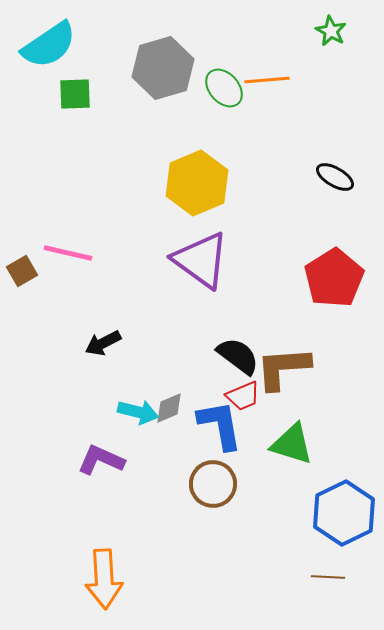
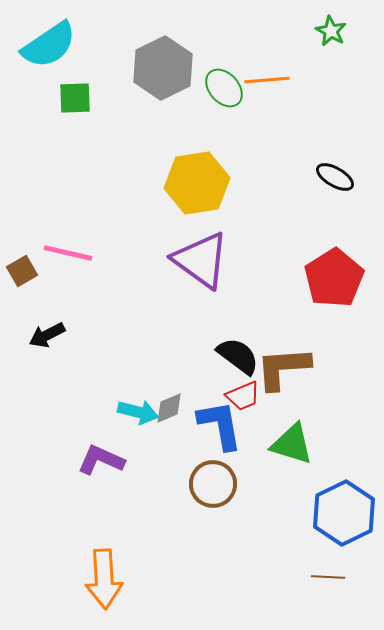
gray hexagon: rotated 10 degrees counterclockwise
green square: moved 4 px down
yellow hexagon: rotated 14 degrees clockwise
black arrow: moved 56 px left, 8 px up
